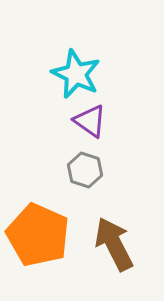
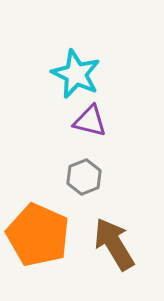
purple triangle: rotated 21 degrees counterclockwise
gray hexagon: moved 1 px left, 7 px down; rotated 20 degrees clockwise
brown arrow: rotated 4 degrees counterclockwise
